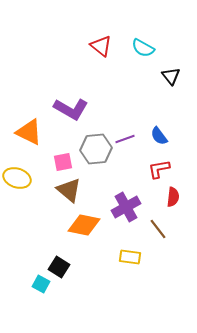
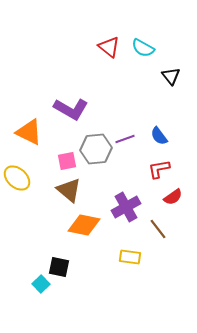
red triangle: moved 8 px right, 1 px down
pink square: moved 4 px right, 1 px up
yellow ellipse: rotated 24 degrees clockwise
red semicircle: rotated 48 degrees clockwise
black square: rotated 20 degrees counterclockwise
cyan square: rotated 18 degrees clockwise
